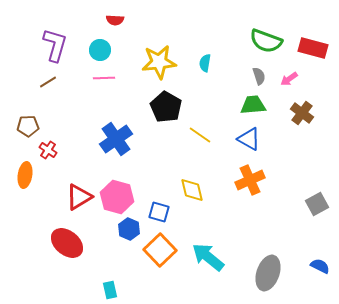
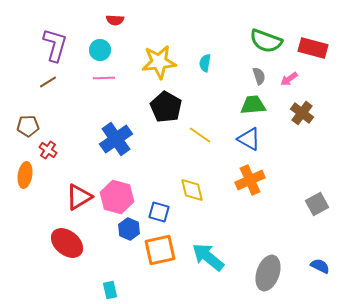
orange square: rotated 32 degrees clockwise
